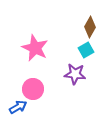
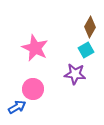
blue arrow: moved 1 px left
